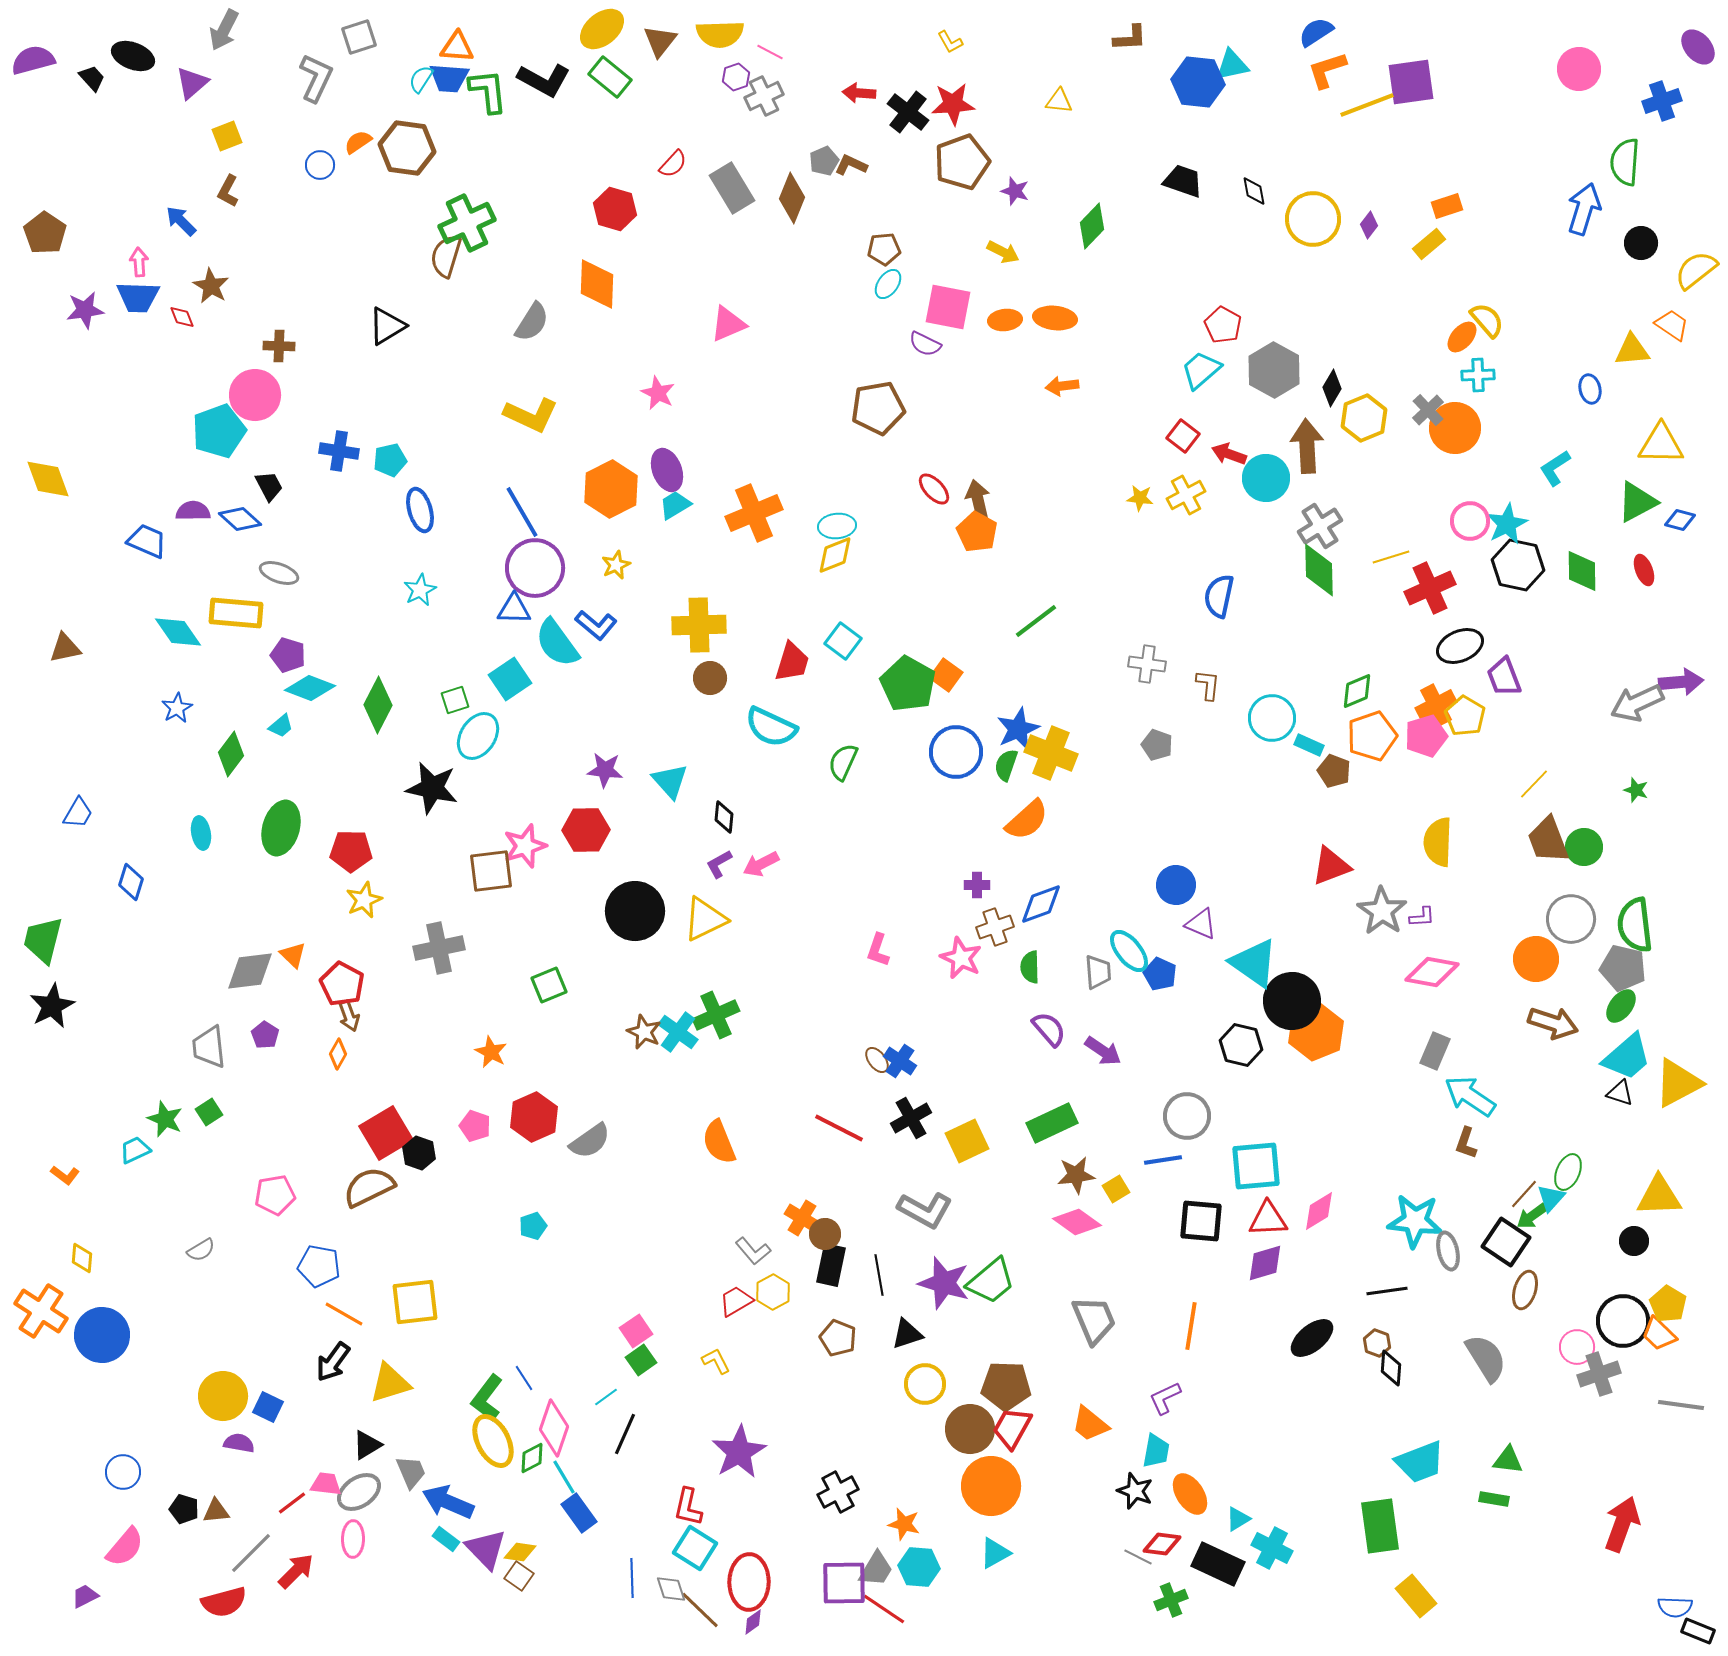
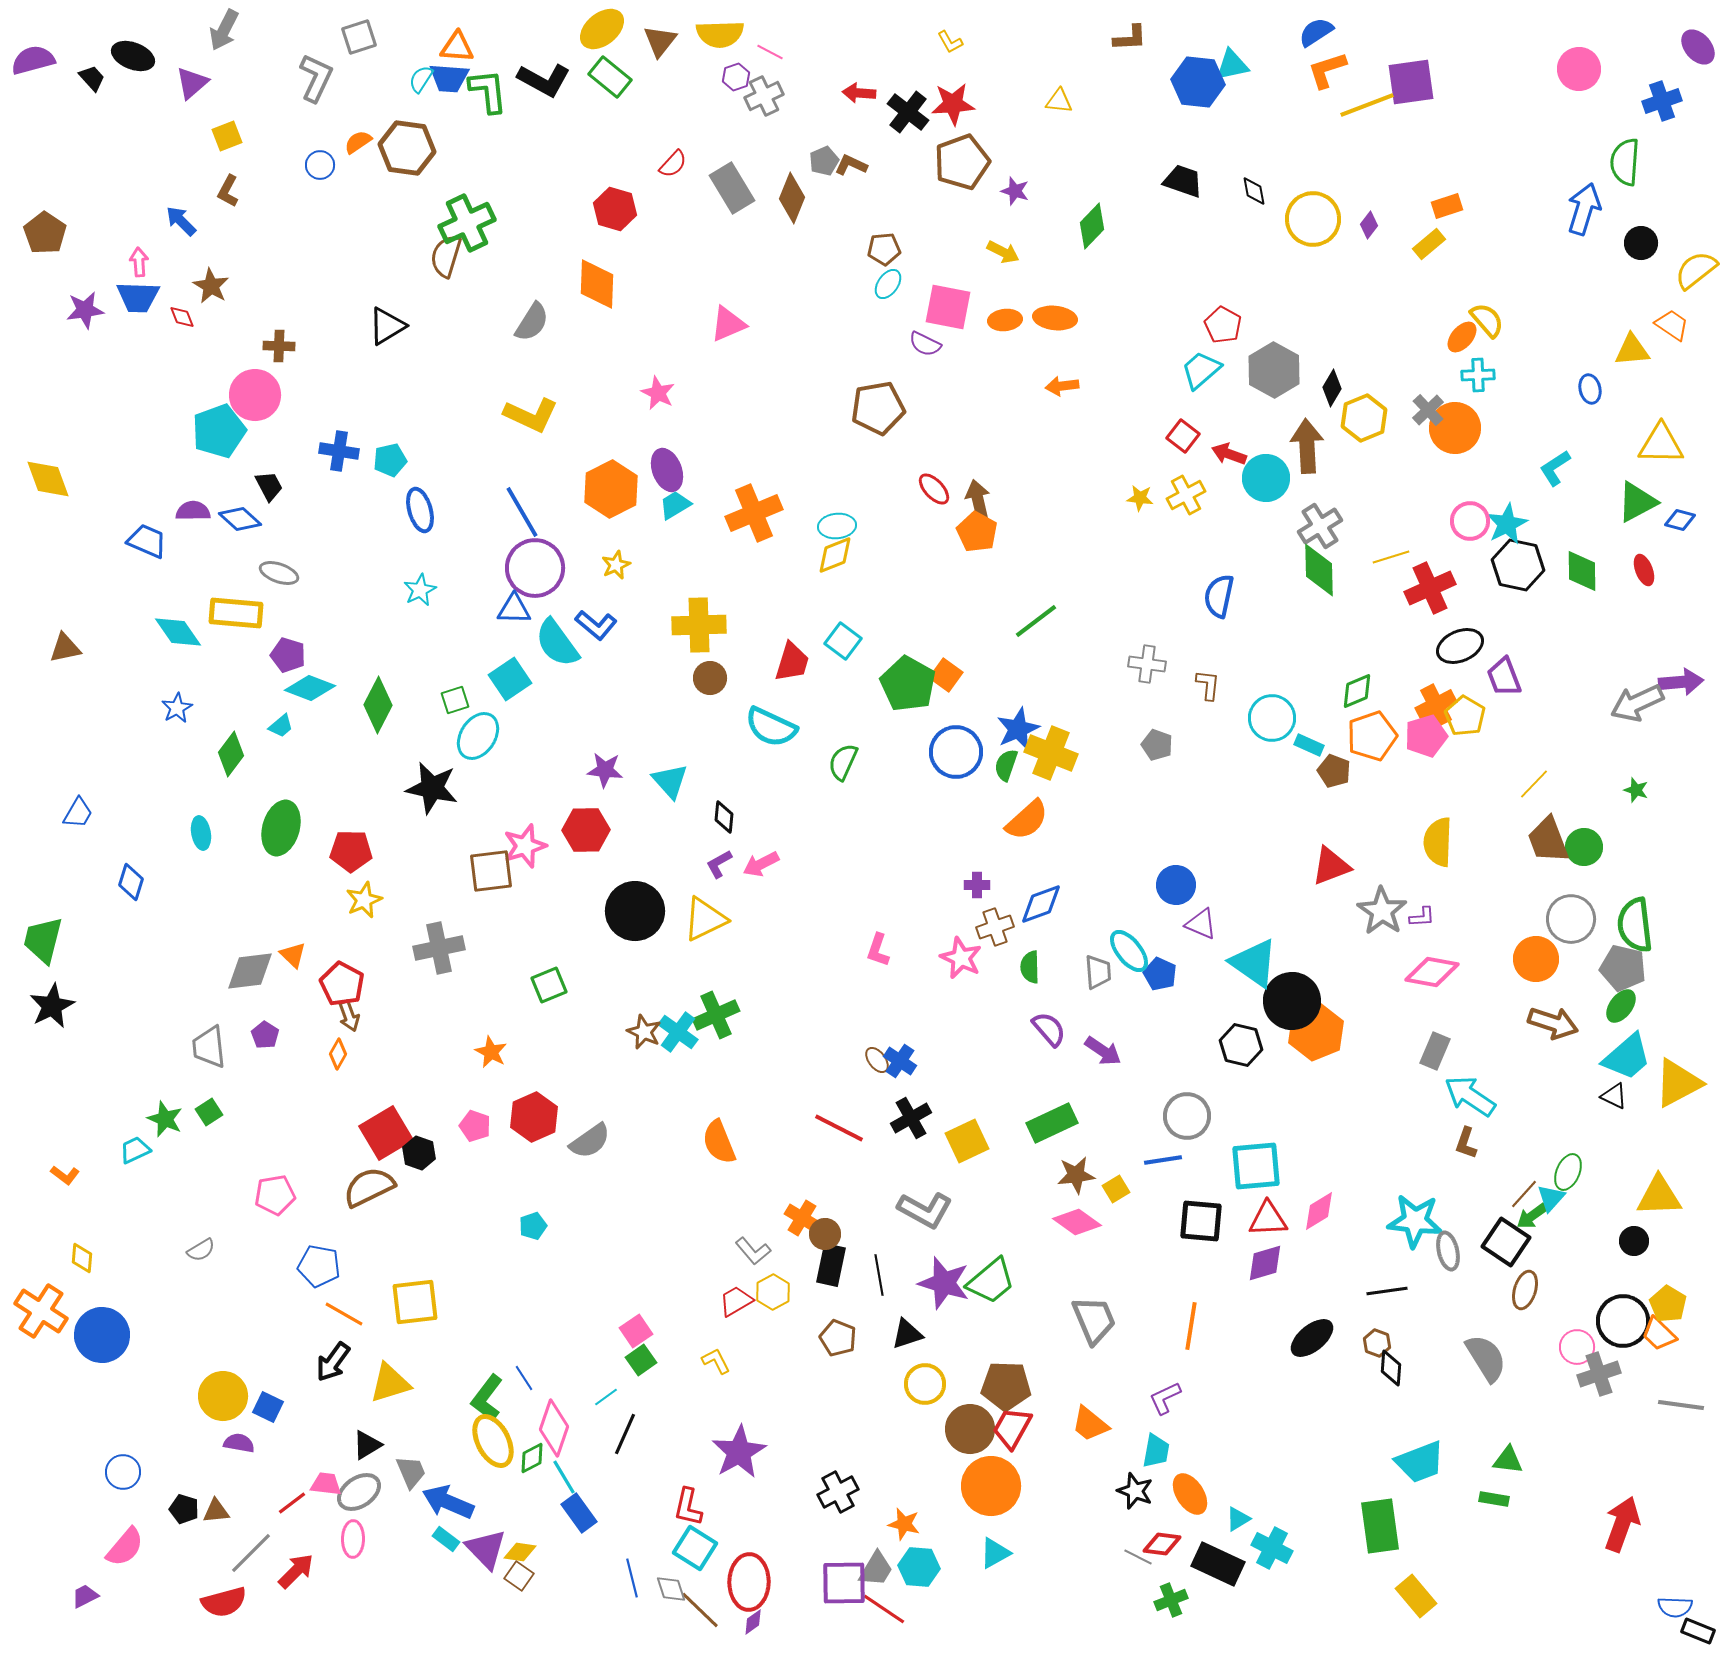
black triangle at (1620, 1093): moved 6 px left, 3 px down; rotated 8 degrees clockwise
blue line at (632, 1578): rotated 12 degrees counterclockwise
